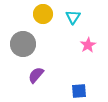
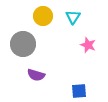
yellow circle: moved 2 px down
pink star: rotated 21 degrees counterclockwise
purple semicircle: rotated 114 degrees counterclockwise
